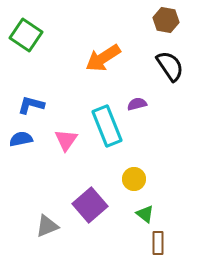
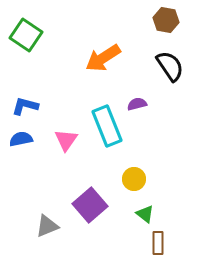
blue L-shape: moved 6 px left, 1 px down
